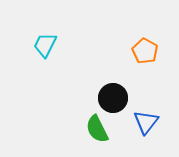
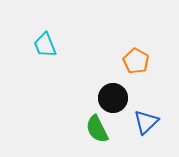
cyan trapezoid: rotated 48 degrees counterclockwise
orange pentagon: moved 9 px left, 10 px down
blue triangle: rotated 8 degrees clockwise
